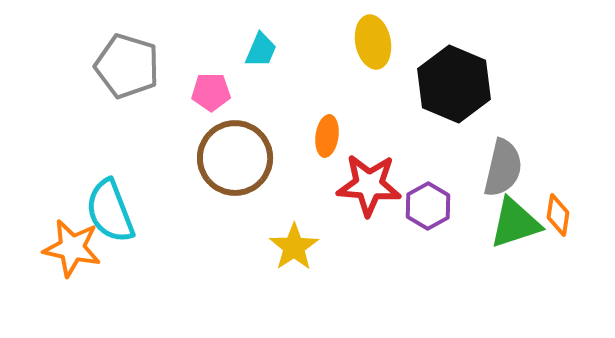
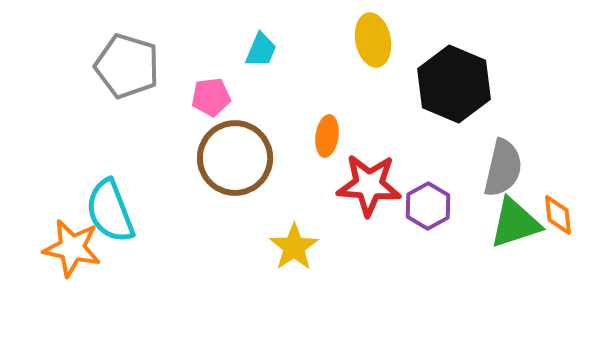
yellow ellipse: moved 2 px up
pink pentagon: moved 5 px down; rotated 6 degrees counterclockwise
orange diamond: rotated 15 degrees counterclockwise
